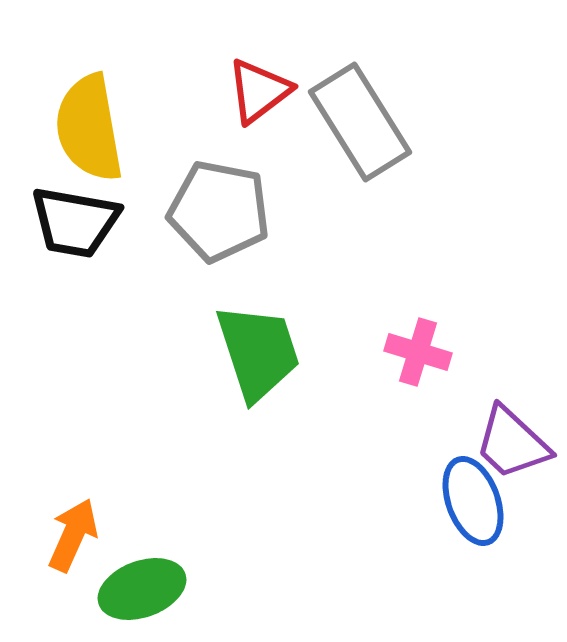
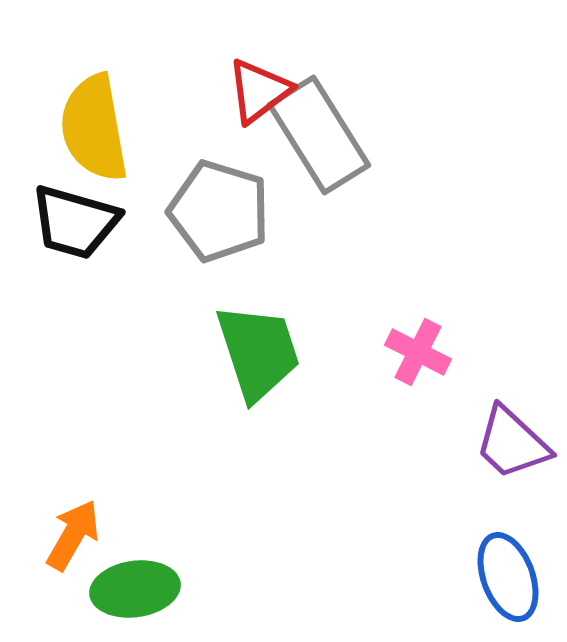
gray rectangle: moved 41 px left, 13 px down
yellow semicircle: moved 5 px right
gray pentagon: rotated 6 degrees clockwise
black trapezoid: rotated 6 degrees clockwise
pink cross: rotated 10 degrees clockwise
blue ellipse: moved 35 px right, 76 px down
orange arrow: rotated 6 degrees clockwise
green ellipse: moved 7 px left; rotated 12 degrees clockwise
